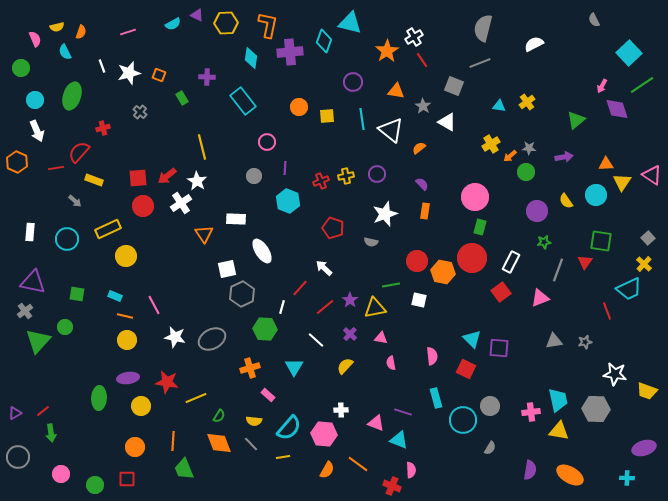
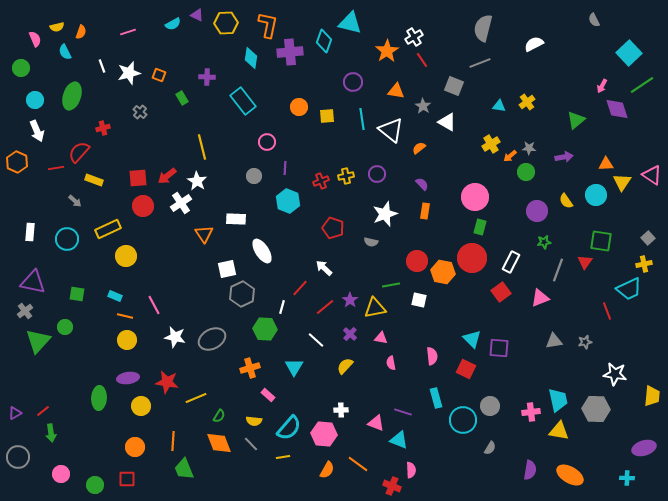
yellow cross at (644, 264): rotated 35 degrees clockwise
yellow trapezoid at (647, 391): moved 5 px right, 5 px down; rotated 105 degrees counterclockwise
